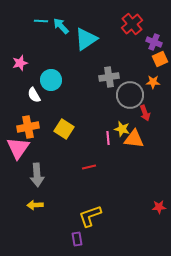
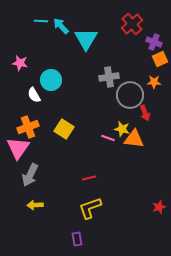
cyan triangle: rotated 25 degrees counterclockwise
pink star: rotated 28 degrees clockwise
orange star: moved 1 px right
orange cross: rotated 10 degrees counterclockwise
pink line: rotated 64 degrees counterclockwise
red line: moved 11 px down
gray arrow: moved 7 px left; rotated 30 degrees clockwise
red star: rotated 16 degrees counterclockwise
yellow L-shape: moved 8 px up
